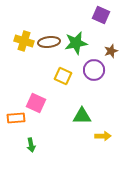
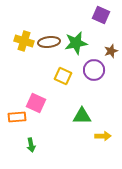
orange rectangle: moved 1 px right, 1 px up
